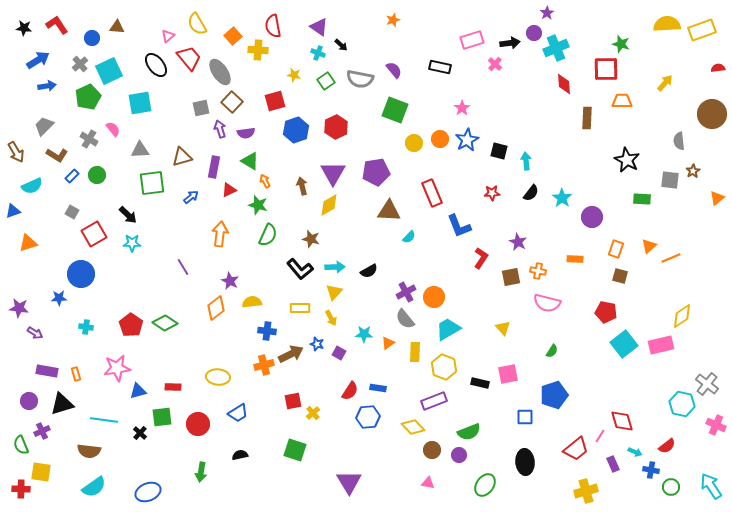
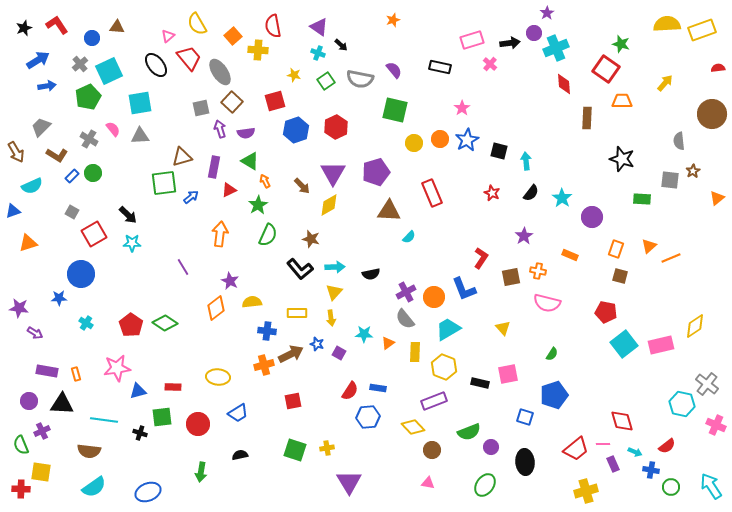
black star at (24, 28): rotated 28 degrees counterclockwise
pink cross at (495, 64): moved 5 px left
red square at (606, 69): rotated 36 degrees clockwise
green square at (395, 110): rotated 8 degrees counterclockwise
gray trapezoid at (44, 126): moved 3 px left, 1 px down
gray triangle at (140, 150): moved 14 px up
black star at (627, 160): moved 5 px left, 1 px up; rotated 10 degrees counterclockwise
purple pentagon at (376, 172): rotated 8 degrees counterclockwise
green circle at (97, 175): moved 4 px left, 2 px up
green square at (152, 183): moved 12 px right
brown arrow at (302, 186): rotated 150 degrees clockwise
red star at (492, 193): rotated 28 degrees clockwise
green star at (258, 205): rotated 24 degrees clockwise
blue L-shape at (459, 226): moved 5 px right, 63 px down
purple star at (518, 242): moved 6 px right, 6 px up; rotated 12 degrees clockwise
orange rectangle at (575, 259): moved 5 px left, 4 px up; rotated 21 degrees clockwise
black semicircle at (369, 271): moved 2 px right, 3 px down; rotated 18 degrees clockwise
yellow rectangle at (300, 308): moved 3 px left, 5 px down
yellow diamond at (682, 316): moved 13 px right, 10 px down
yellow arrow at (331, 318): rotated 21 degrees clockwise
cyan cross at (86, 327): moved 4 px up; rotated 24 degrees clockwise
green semicircle at (552, 351): moved 3 px down
black triangle at (62, 404): rotated 20 degrees clockwise
yellow cross at (313, 413): moved 14 px right, 35 px down; rotated 32 degrees clockwise
blue square at (525, 417): rotated 18 degrees clockwise
black cross at (140, 433): rotated 24 degrees counterclockwise
pink line at (600, 436): moved 3 px right, 8 px down; rotated 56 degrees clockwise
purple circle at (459, 455): moved 32 px right, 8 px up
